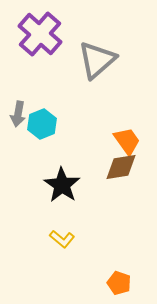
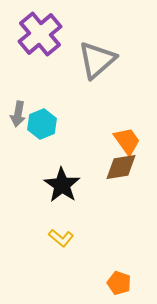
purple cross: rotated 9 degrees clockwise
yellow L-shape: moved 1 px left, 1 px up
